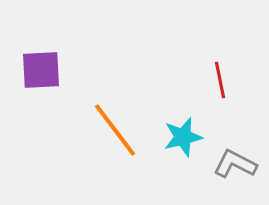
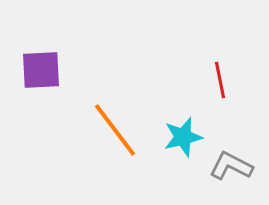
gray L-shape: moved 4 px left, 2 px down
